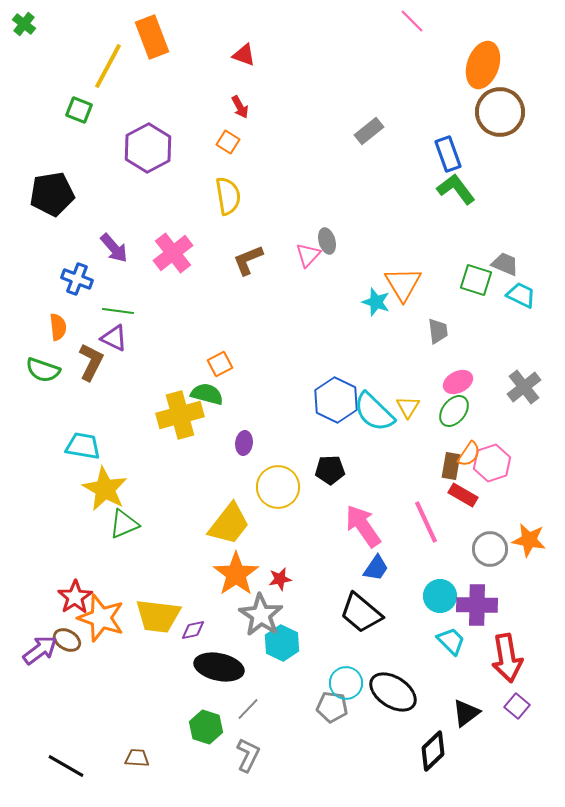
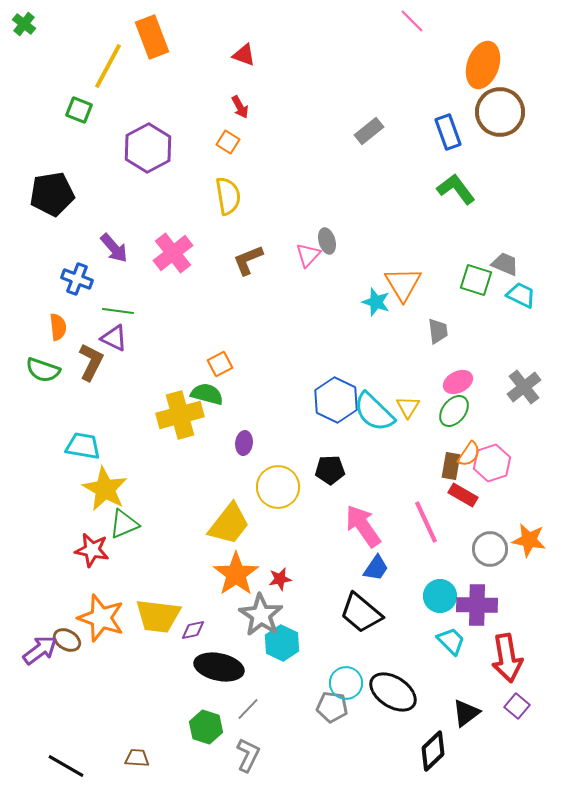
blue rectangle at (448, 154): moved 22 px up
red star at (75, 597): moved 17 px right, 47 px up; rotated 28 degrees counterclockwise
